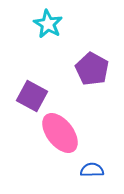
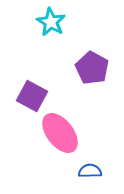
cyan star: moved 3 px right, 2 px up
purple pentagon: moved 1 px up
blue semicircle: moved 2 px left, 1 px down
